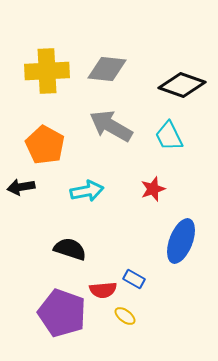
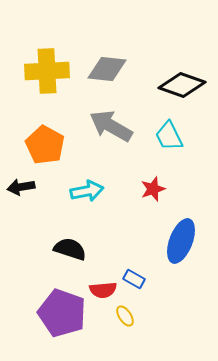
yellow ellipse: rotated 20 degrees clockwise
